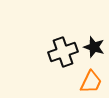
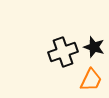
orange trapezoid: moved 2 px up
